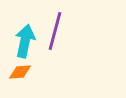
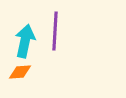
purple line: rotated 12 degrees counterclockwise
